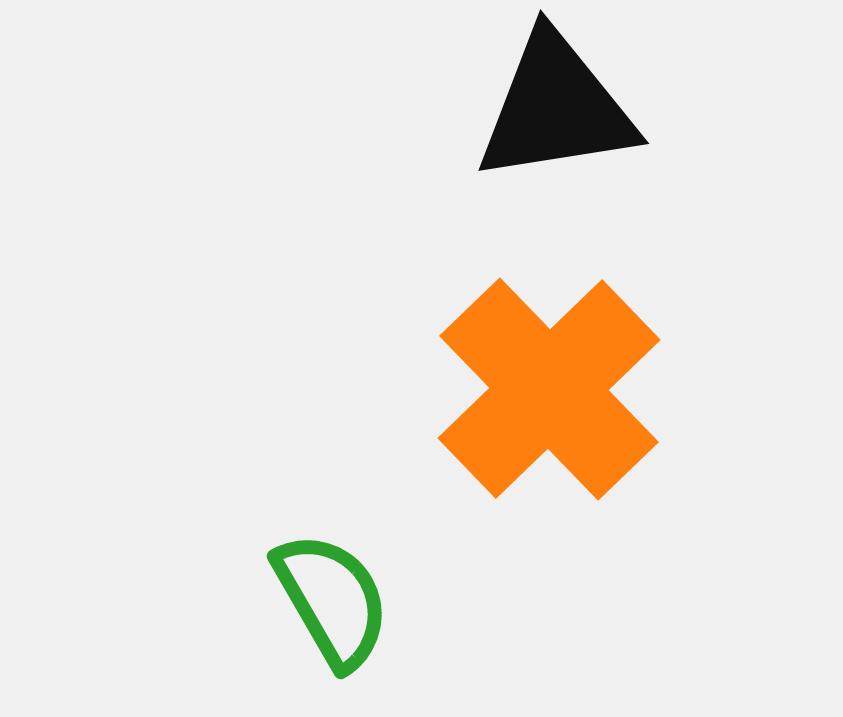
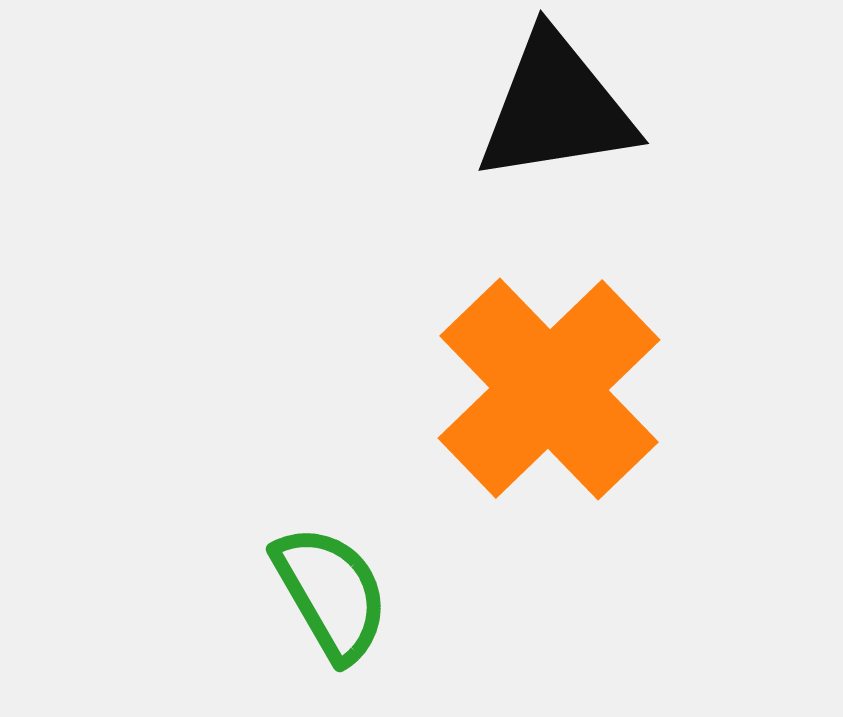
green semicircle: moved 1 px left, 7 px up
